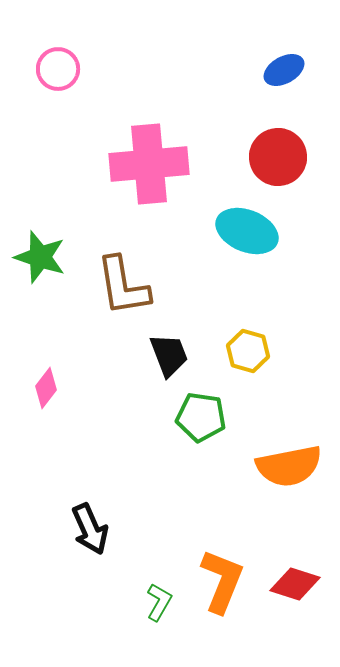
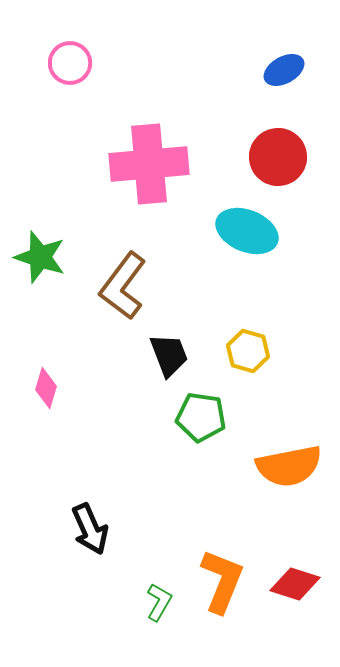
pink circle: moved 12 px right, 6 px up
brown L-shape: rotated 46 degrees clockwise
pink diamond: rotated 21 degrees counterclockwise
